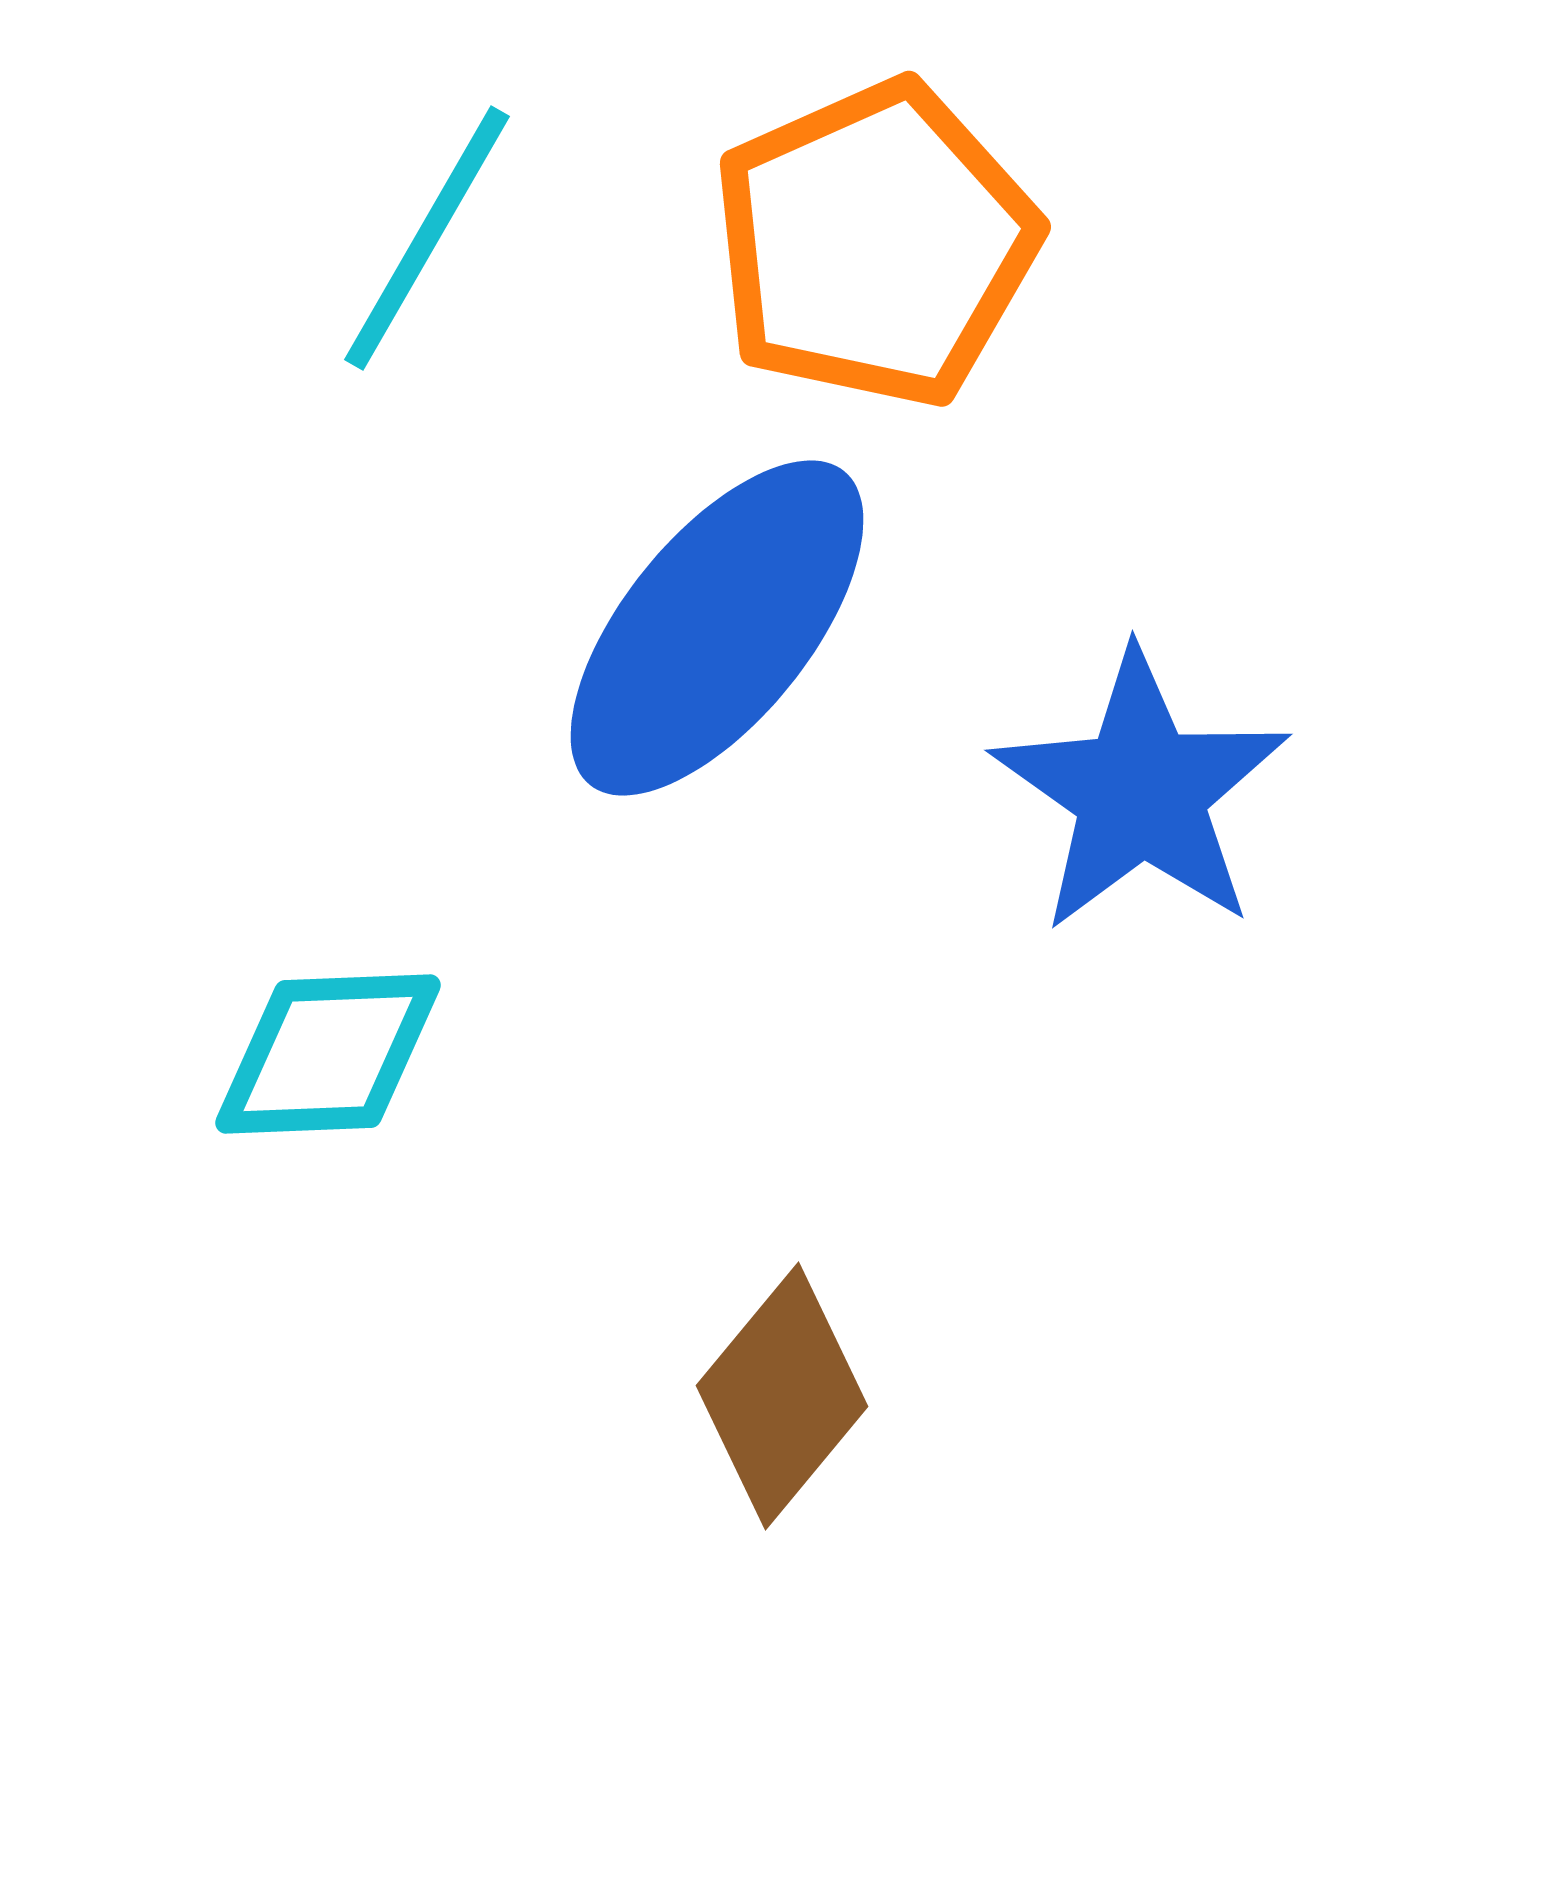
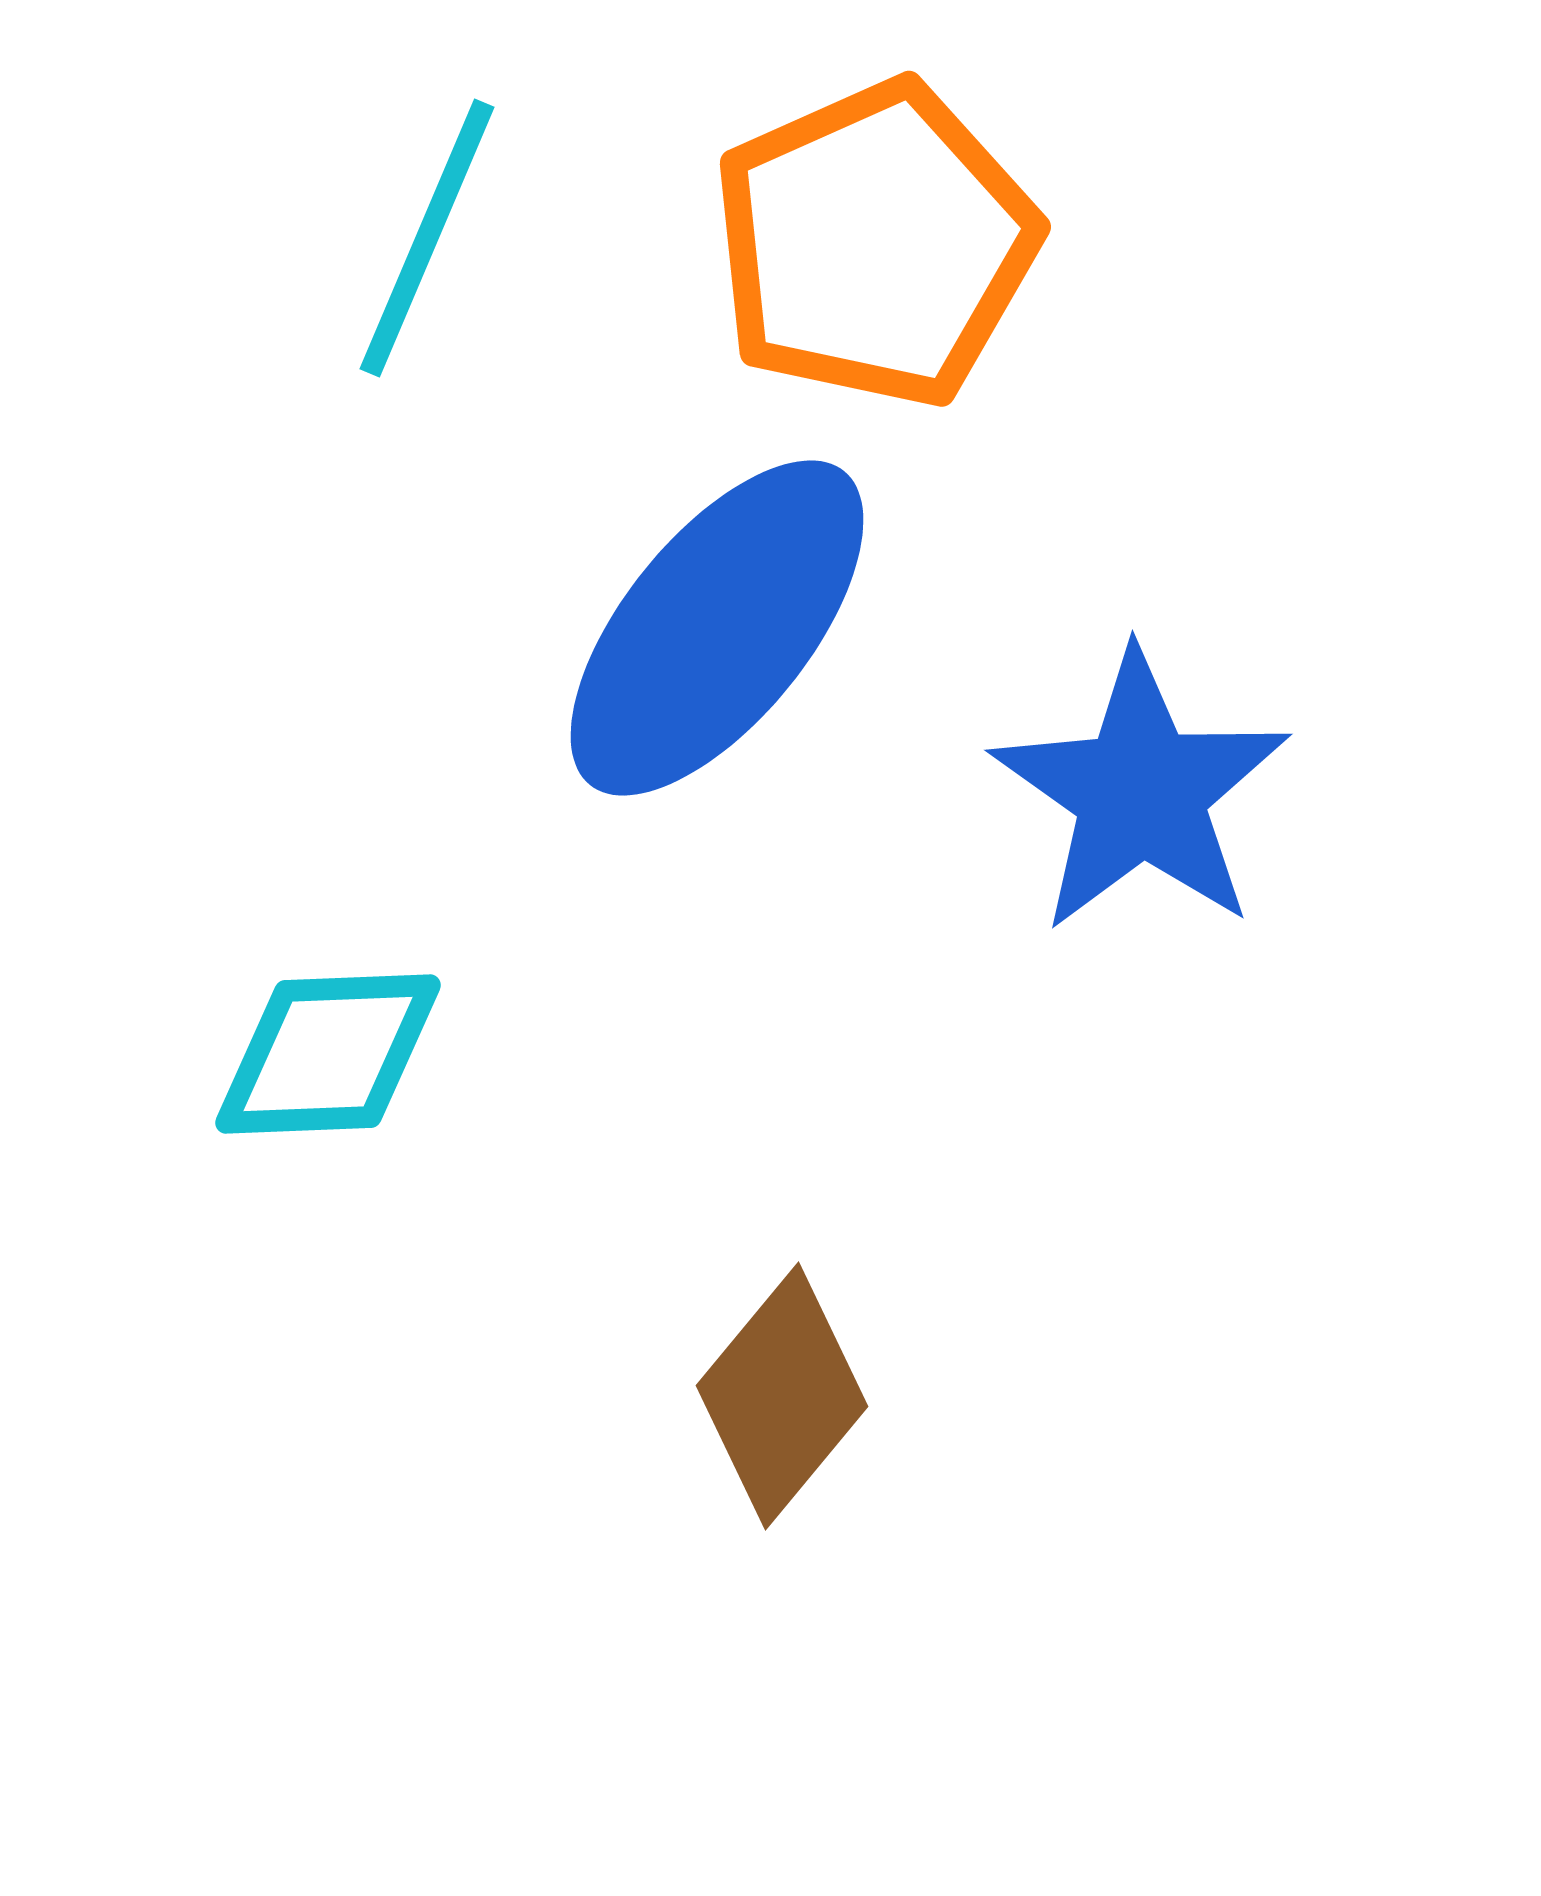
cyan line: rotated 7 degrees counterclockwise
